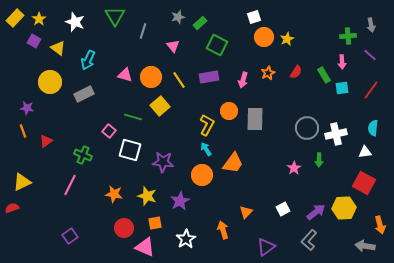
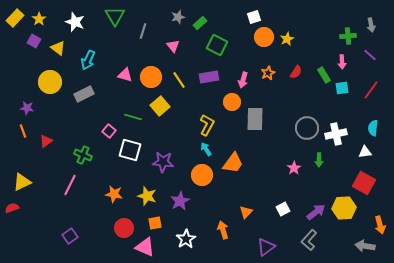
orange circle at (229, 111): moved 3 px right, 9 px up
